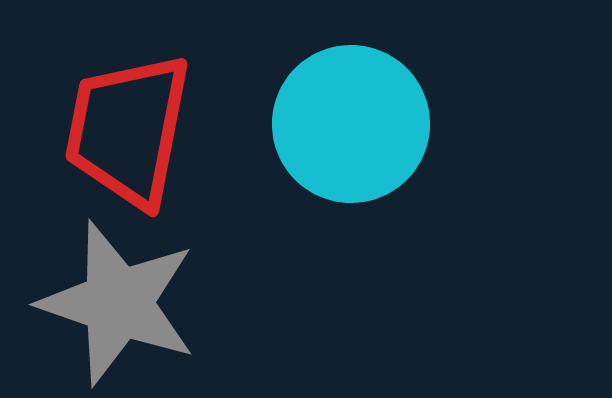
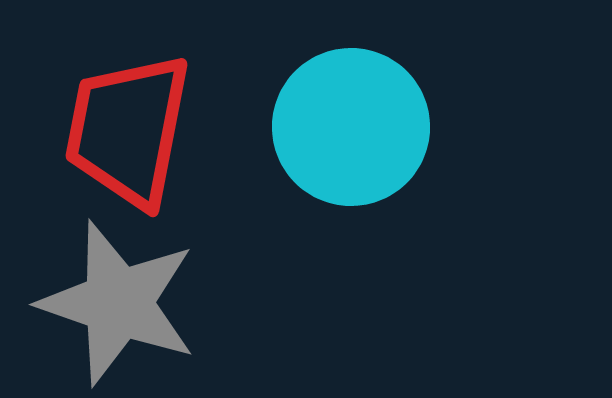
cyan circle: moved 3 px down
